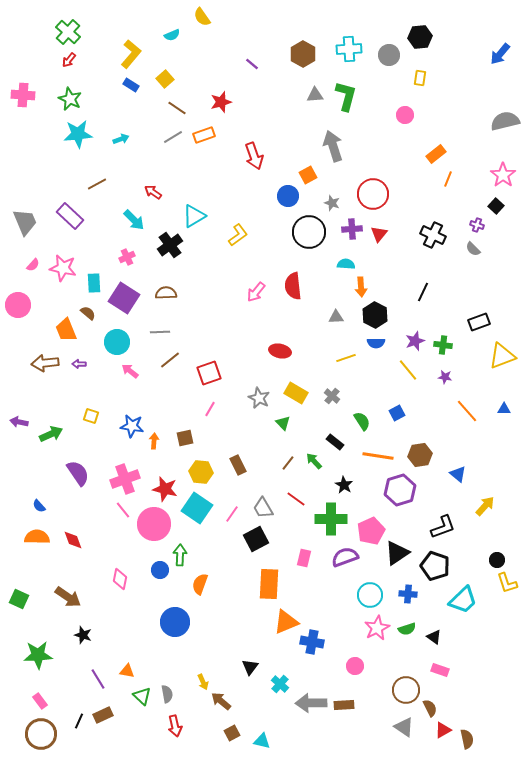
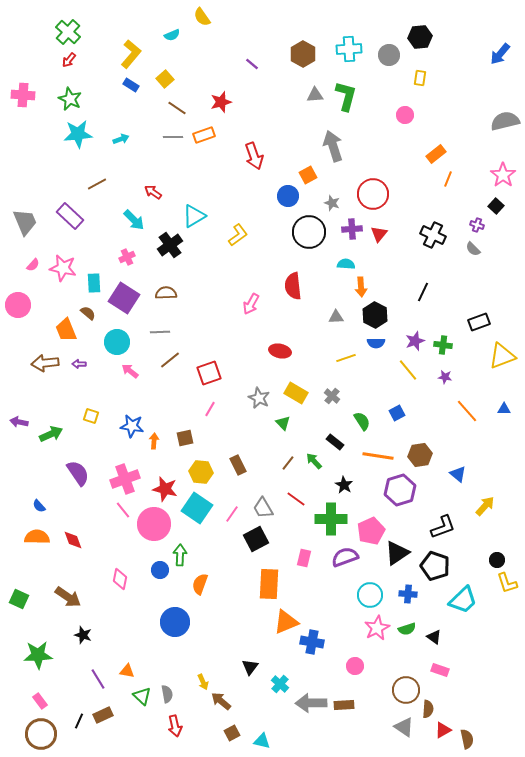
gray line at (173, 137): rotated 30 degrees clockwise
pink arrow at (256, 292): moved 5 px left, 12 px down; rotated 10 degrees counterclockwise
brown semicircle at (430, 708): moved 2 px left, 1 px down; rotated 30 degrees clockwise
